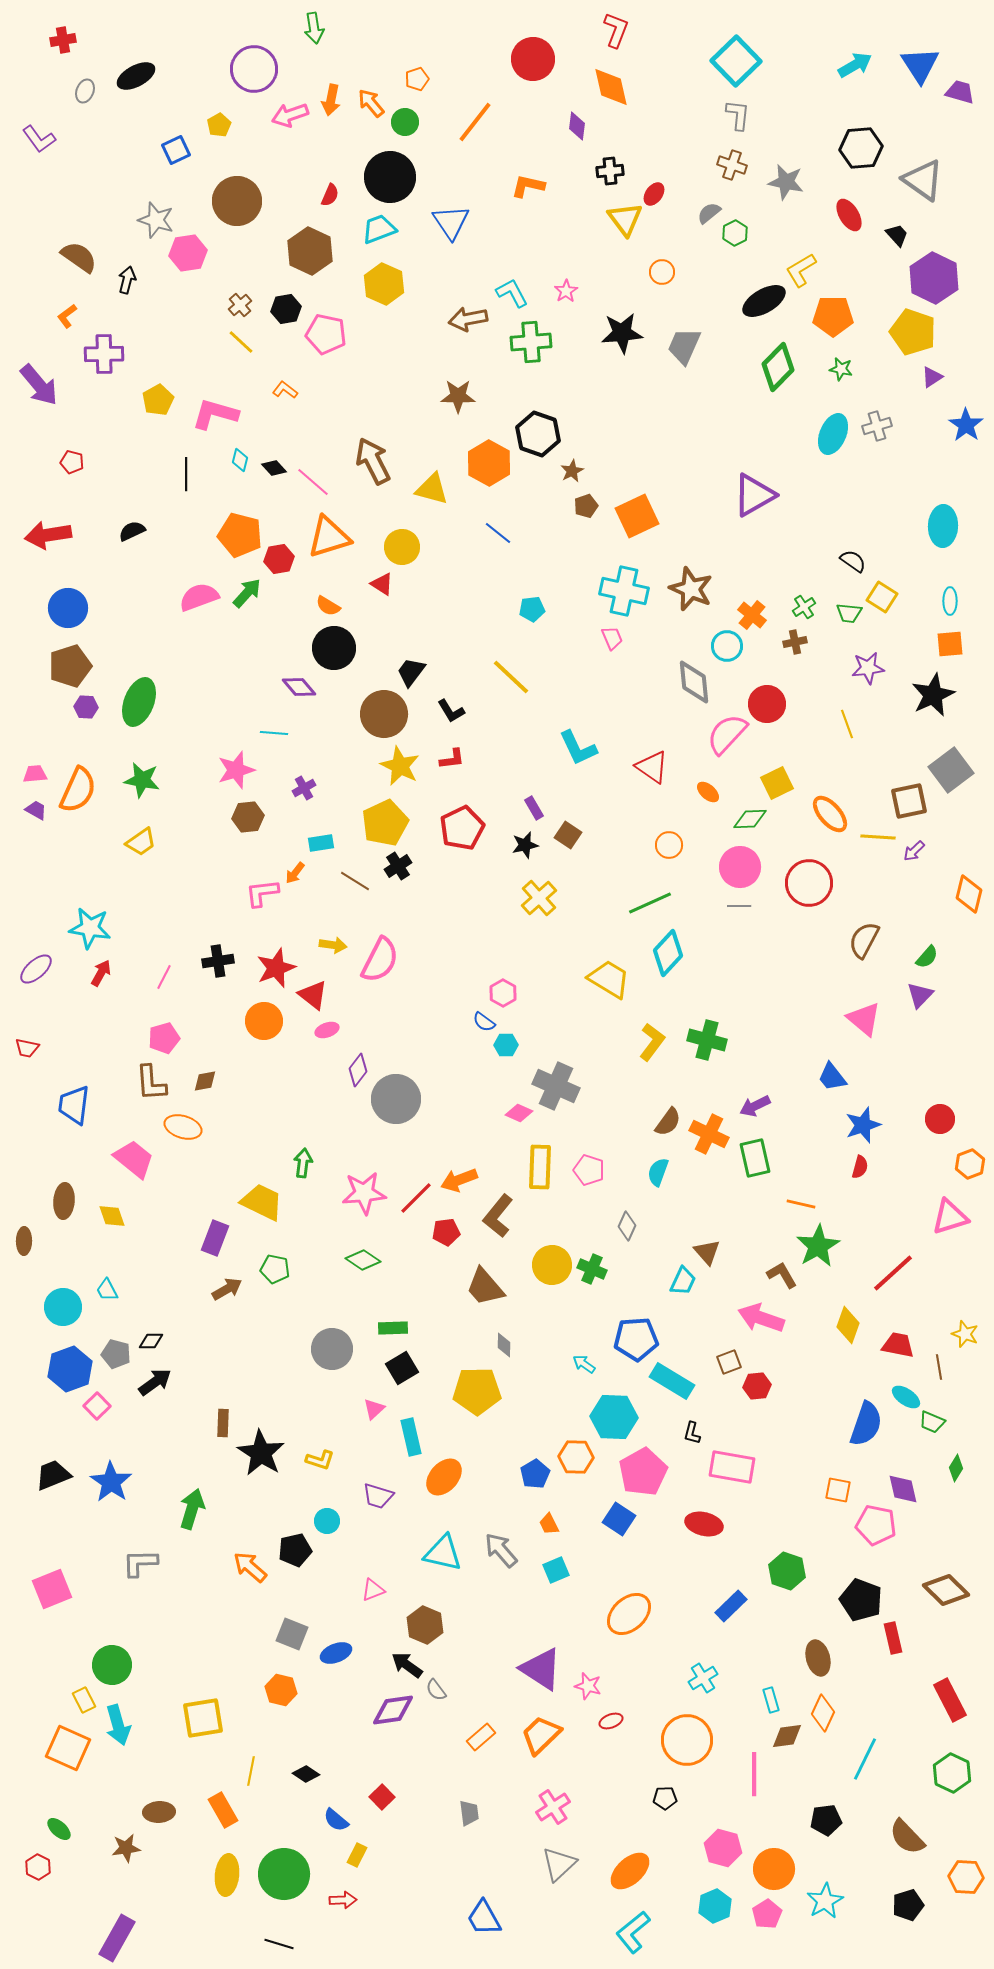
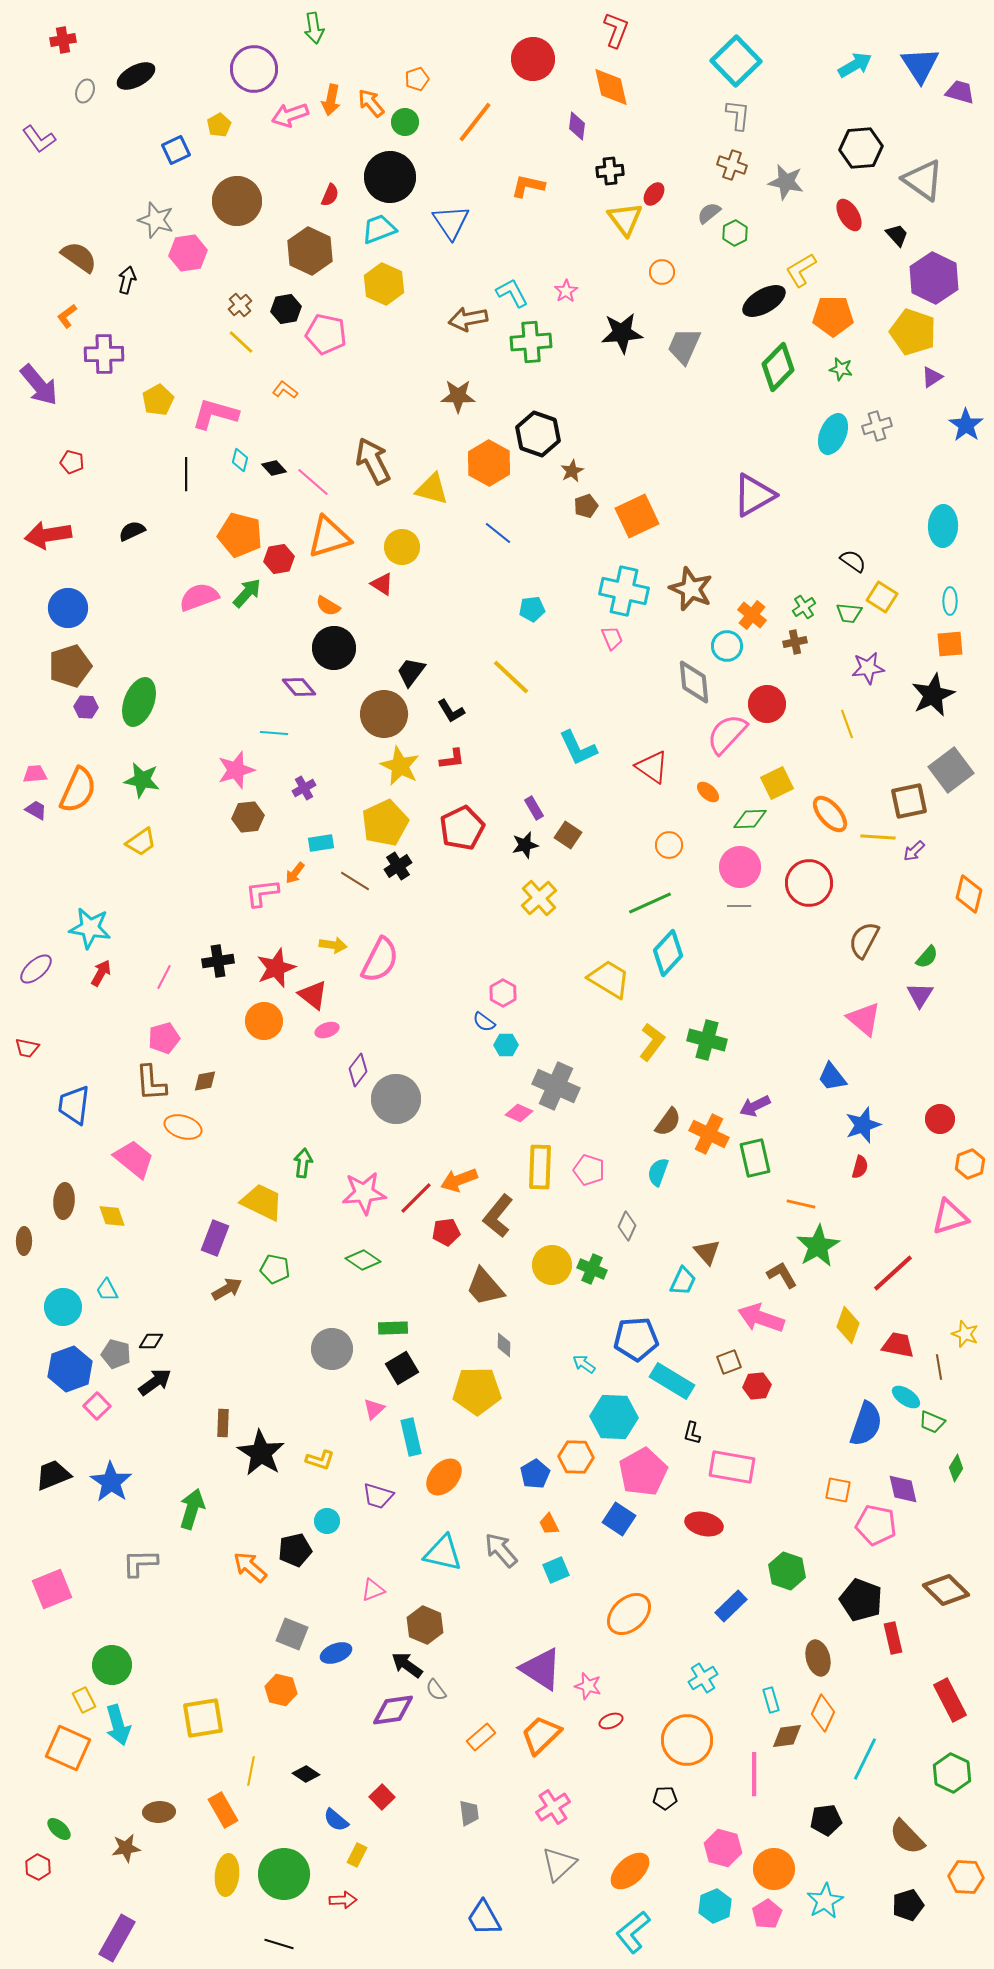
purple triangle at (920, 995): rotated 12 degrees counterclockwise
